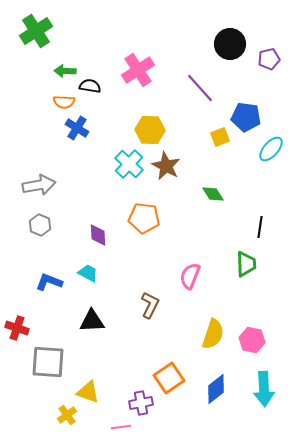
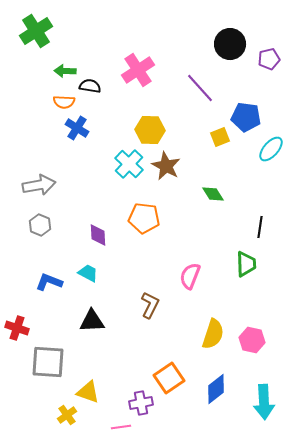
cyan arrow: moved 13 px down
